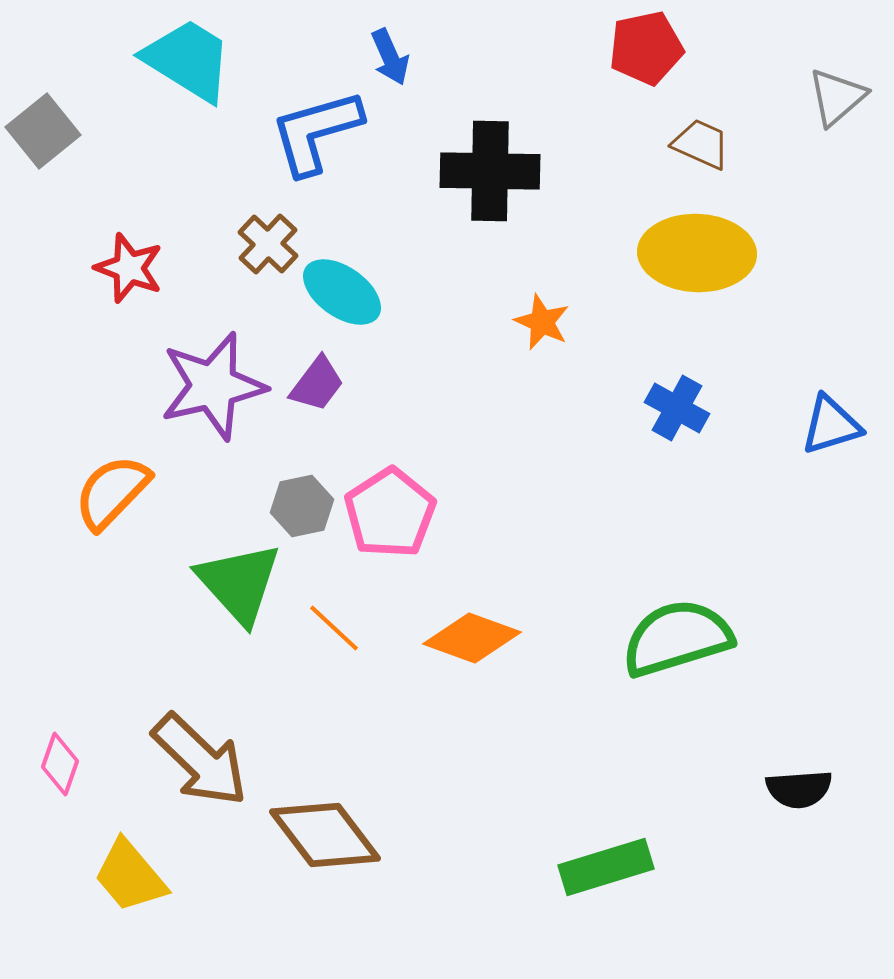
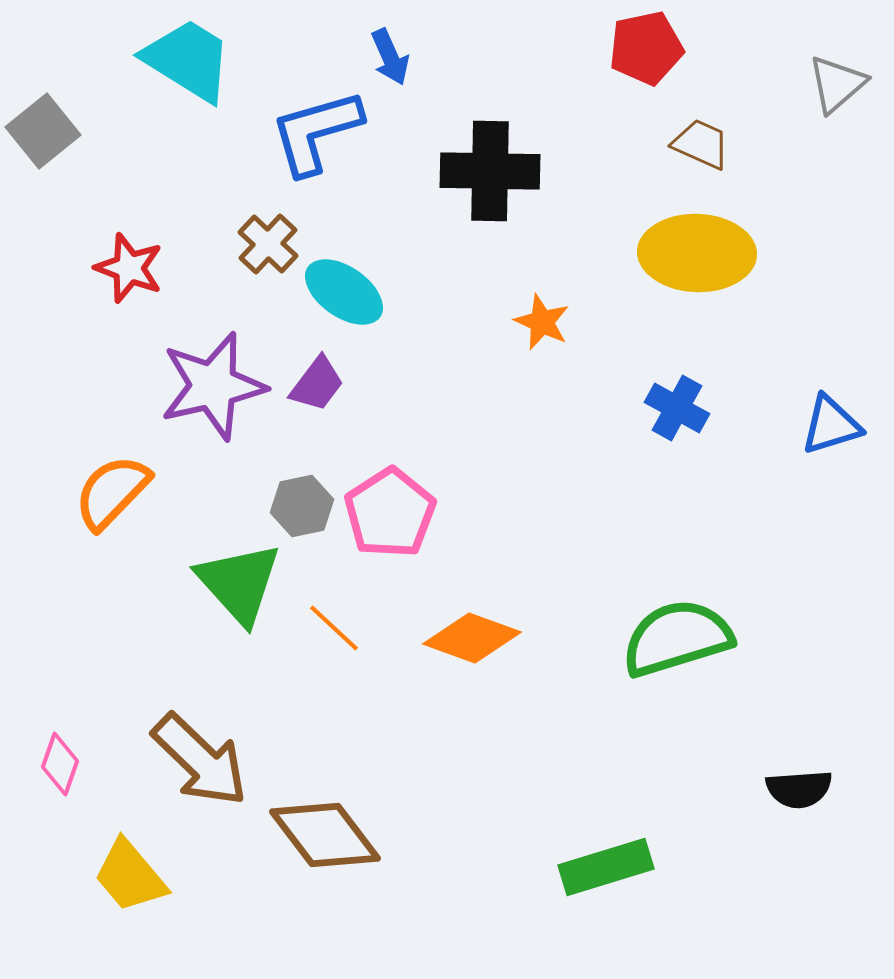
gray triangle: moved 13 px up
cyan ellipse: moved 2 px right
